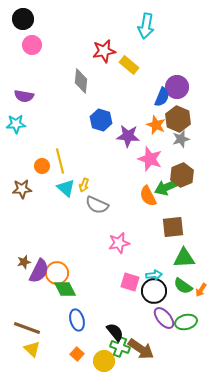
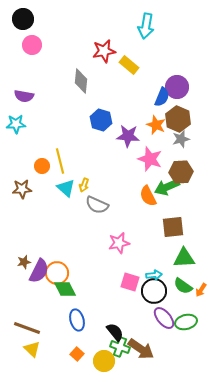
brown hexagon at (182, 175): moved 1 px left, 3 px up; rotated 20 degrees clockwise
